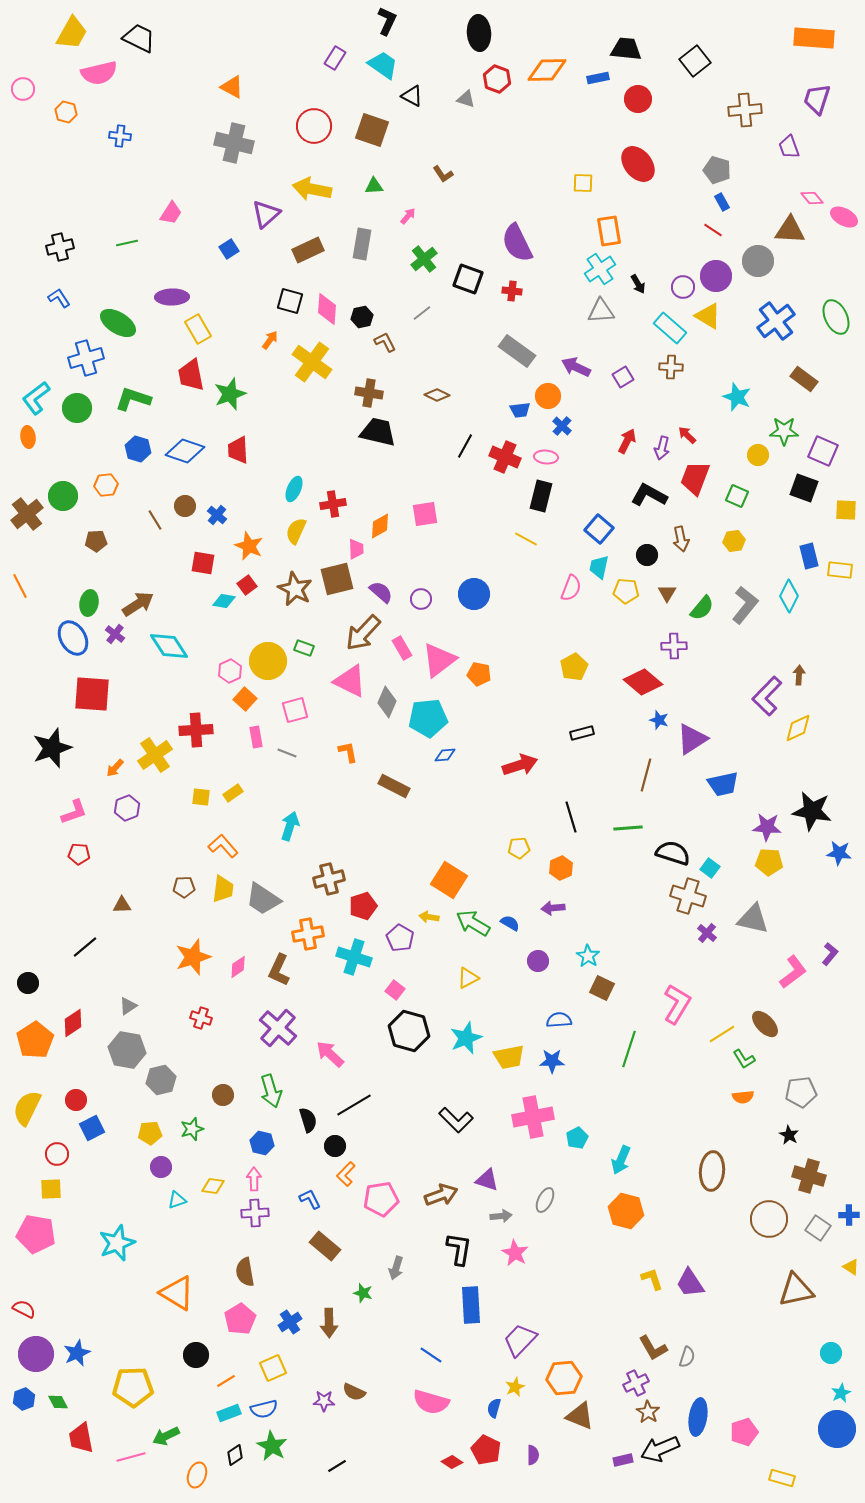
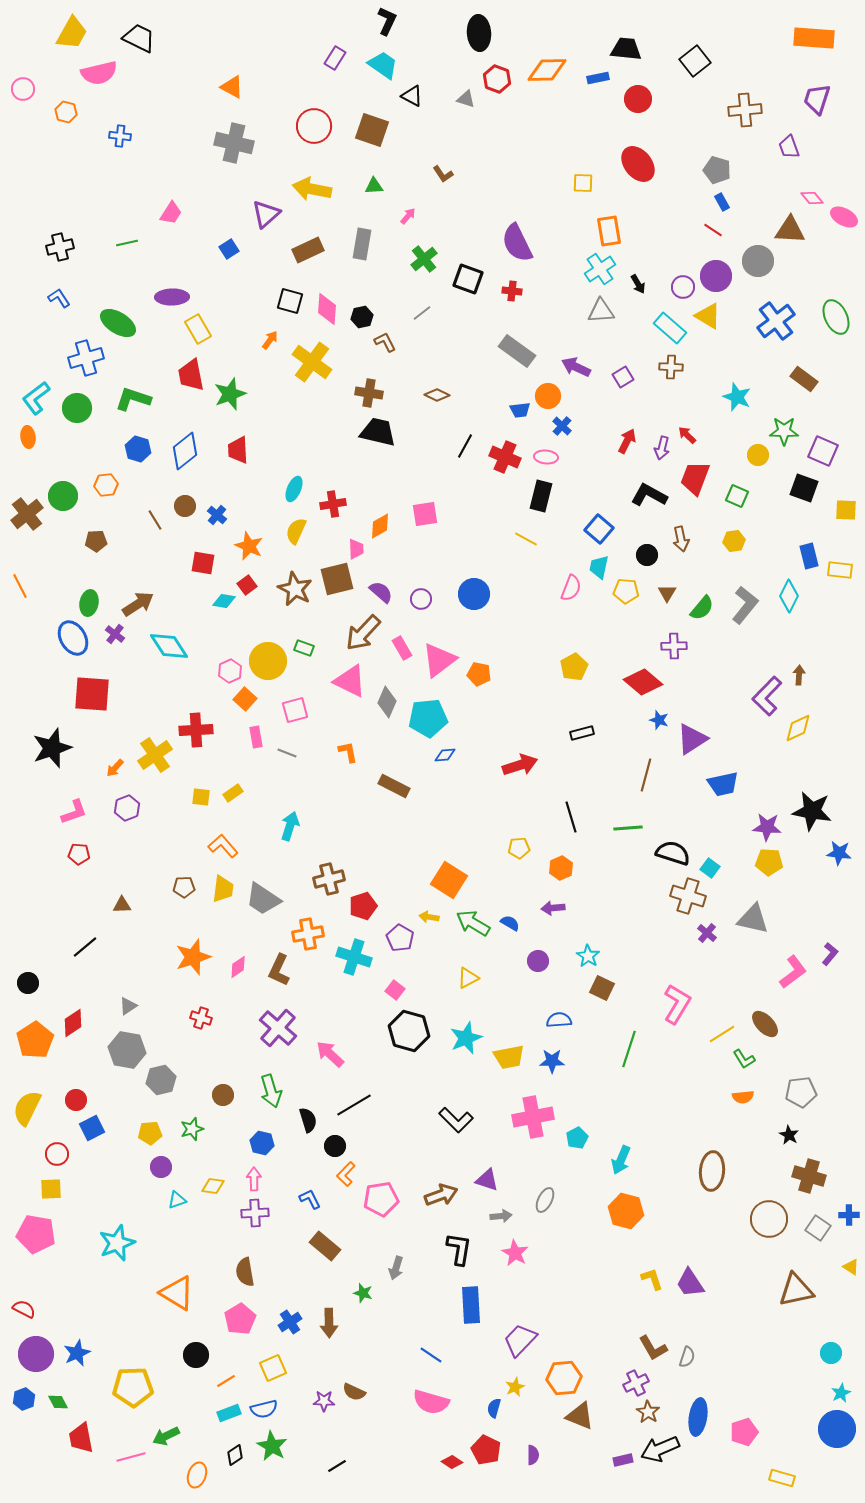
blue diamond at (185, 451): rotated 57 degrees counterclockwise
